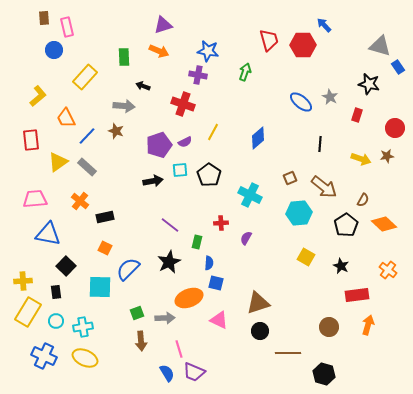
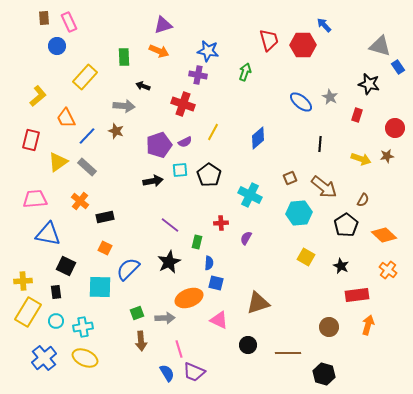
pink rectangle at (67, 27): moved 2 px right, 5 px up; rotated 12 degrees counterclockwise
blue circle at (54, 50): moved 3 px right, 4 px up
red rectangle at (31, 140): rotated 20 degrees clockwise
orange diamond at (384, 224): moved 11 px down
black square at (66, 266): rotated 18 degrees counterclockwise
black circle at (260, 331): moved 12 px left, 14 px down
blue cross at (44, 356): moved 2 px down; rotated 25 degrees clockwise
